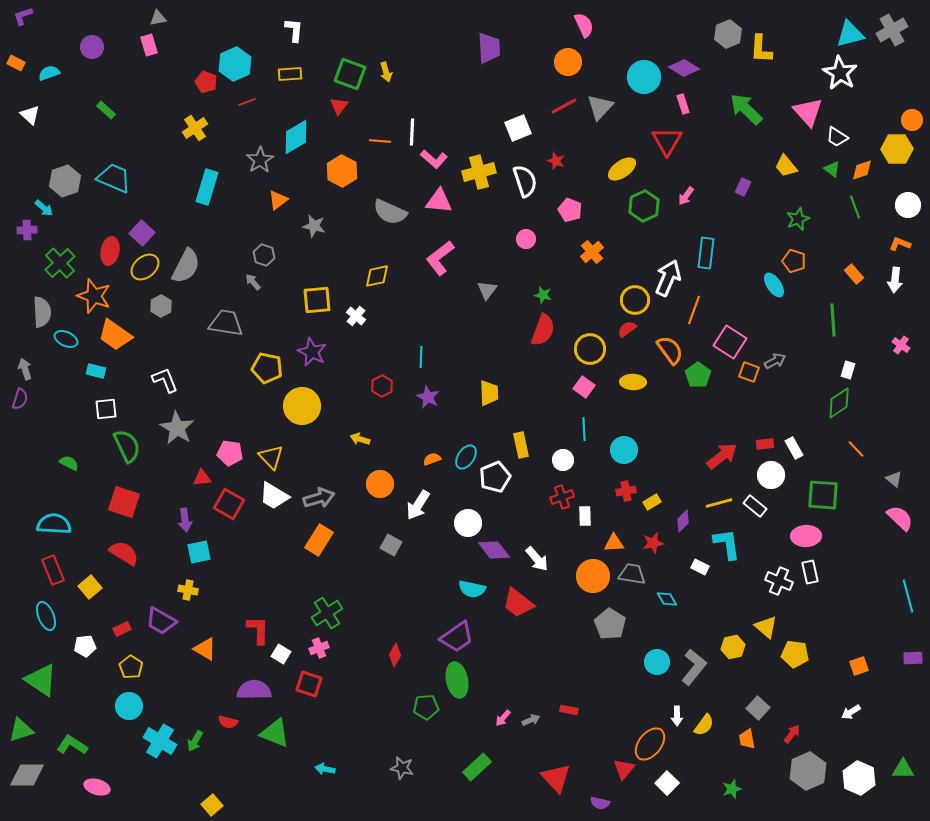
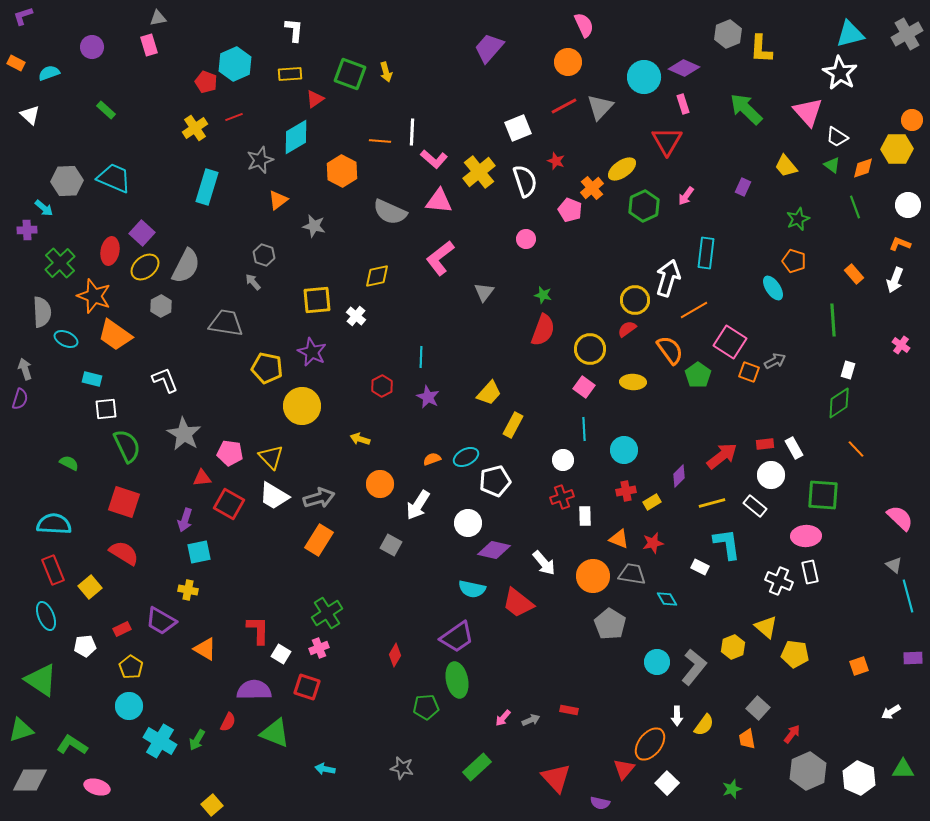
gray cross at (892, 30): moved 15 px right, 4 px down
purple trapezoid at (489, 48): rotated 136 degrees counterclockwise
purple diamond at (684, 68): rotated 8 degrees counterclockwise
red line at (247, 102): moved 13 px left, 15 px down
red triangle at (339, 106): moved 24 px left, 7 px up; rotated 18 degrees clockwise
gray star at (260, 160): rotated 12 degrees clockwise
green triangle at (832, 169): moved 4 px up
orange diamond at (862, 170): moved 1 px right, 2 px up
yellow cross at (479, 172): rotated 24 degrees counterclockwise
gray hexagon at (65, 181): moved 2 px right; rotated 16 degrees clockwise
orange cross at (592, 252): moved 64 px up
white arrow at (668, 278): rotated 6 degrees counterclockwise
white arrow at (895, 280): rotated 15 degrees clockwise
cyan ellipse at (774, 285): moved 1 px left, 3 px down
gray triangle at (487, 290): moved 3 px left, 2 px down
orange line at (694, 310): rotated 40 degrees clockwise
cyan rectangle at (96, 371): moved 4 px left, 8 px down
yellow trapezoid at (489, 393): rotated 44 degrees clockwise
gray star at (177, 428): moved 7 px right, 6 px down
yellow rectangle at (521, 445): moved 8 px left, 20 px up; rotated 40 degrees clockwise
cyan ellipse at (466, 457): rotated 30 degrees clockwise
white pentagon at (495, 477): moved 4 px down; rotated 8 degrees clockwise
gray triangle at (894, 479): moved 86 px down
yellow line at (719, 503): moved 7 px left
purple arrow at (185, 520): rotated 25 degrees clockwise
purple diamond at (683, 521): moved 4 px left, 45 px up
orange triangle at (614, 543): moved 5 px right, 4 px up; rotated 25 degrees clockwise
purple diamond at (494, 550): rotated 40 degrees counterclockwise
white arrow at (537, 559): moved 7 px right, 4 px down
yellow hexagon at (733, 647): rotated 10 degrees counterclockwise
red square at (309, 684): moved 2 px left, 3 px down
white arrow at (851, 712): moved 40 px right
red semicircle at (228, 722): rotated 78 degrees counterclockwise
green arrow at (195, 741): moved 2 px right, 1 px up
gray diamond at (27, 775): moved 3 px right, 5 px down
